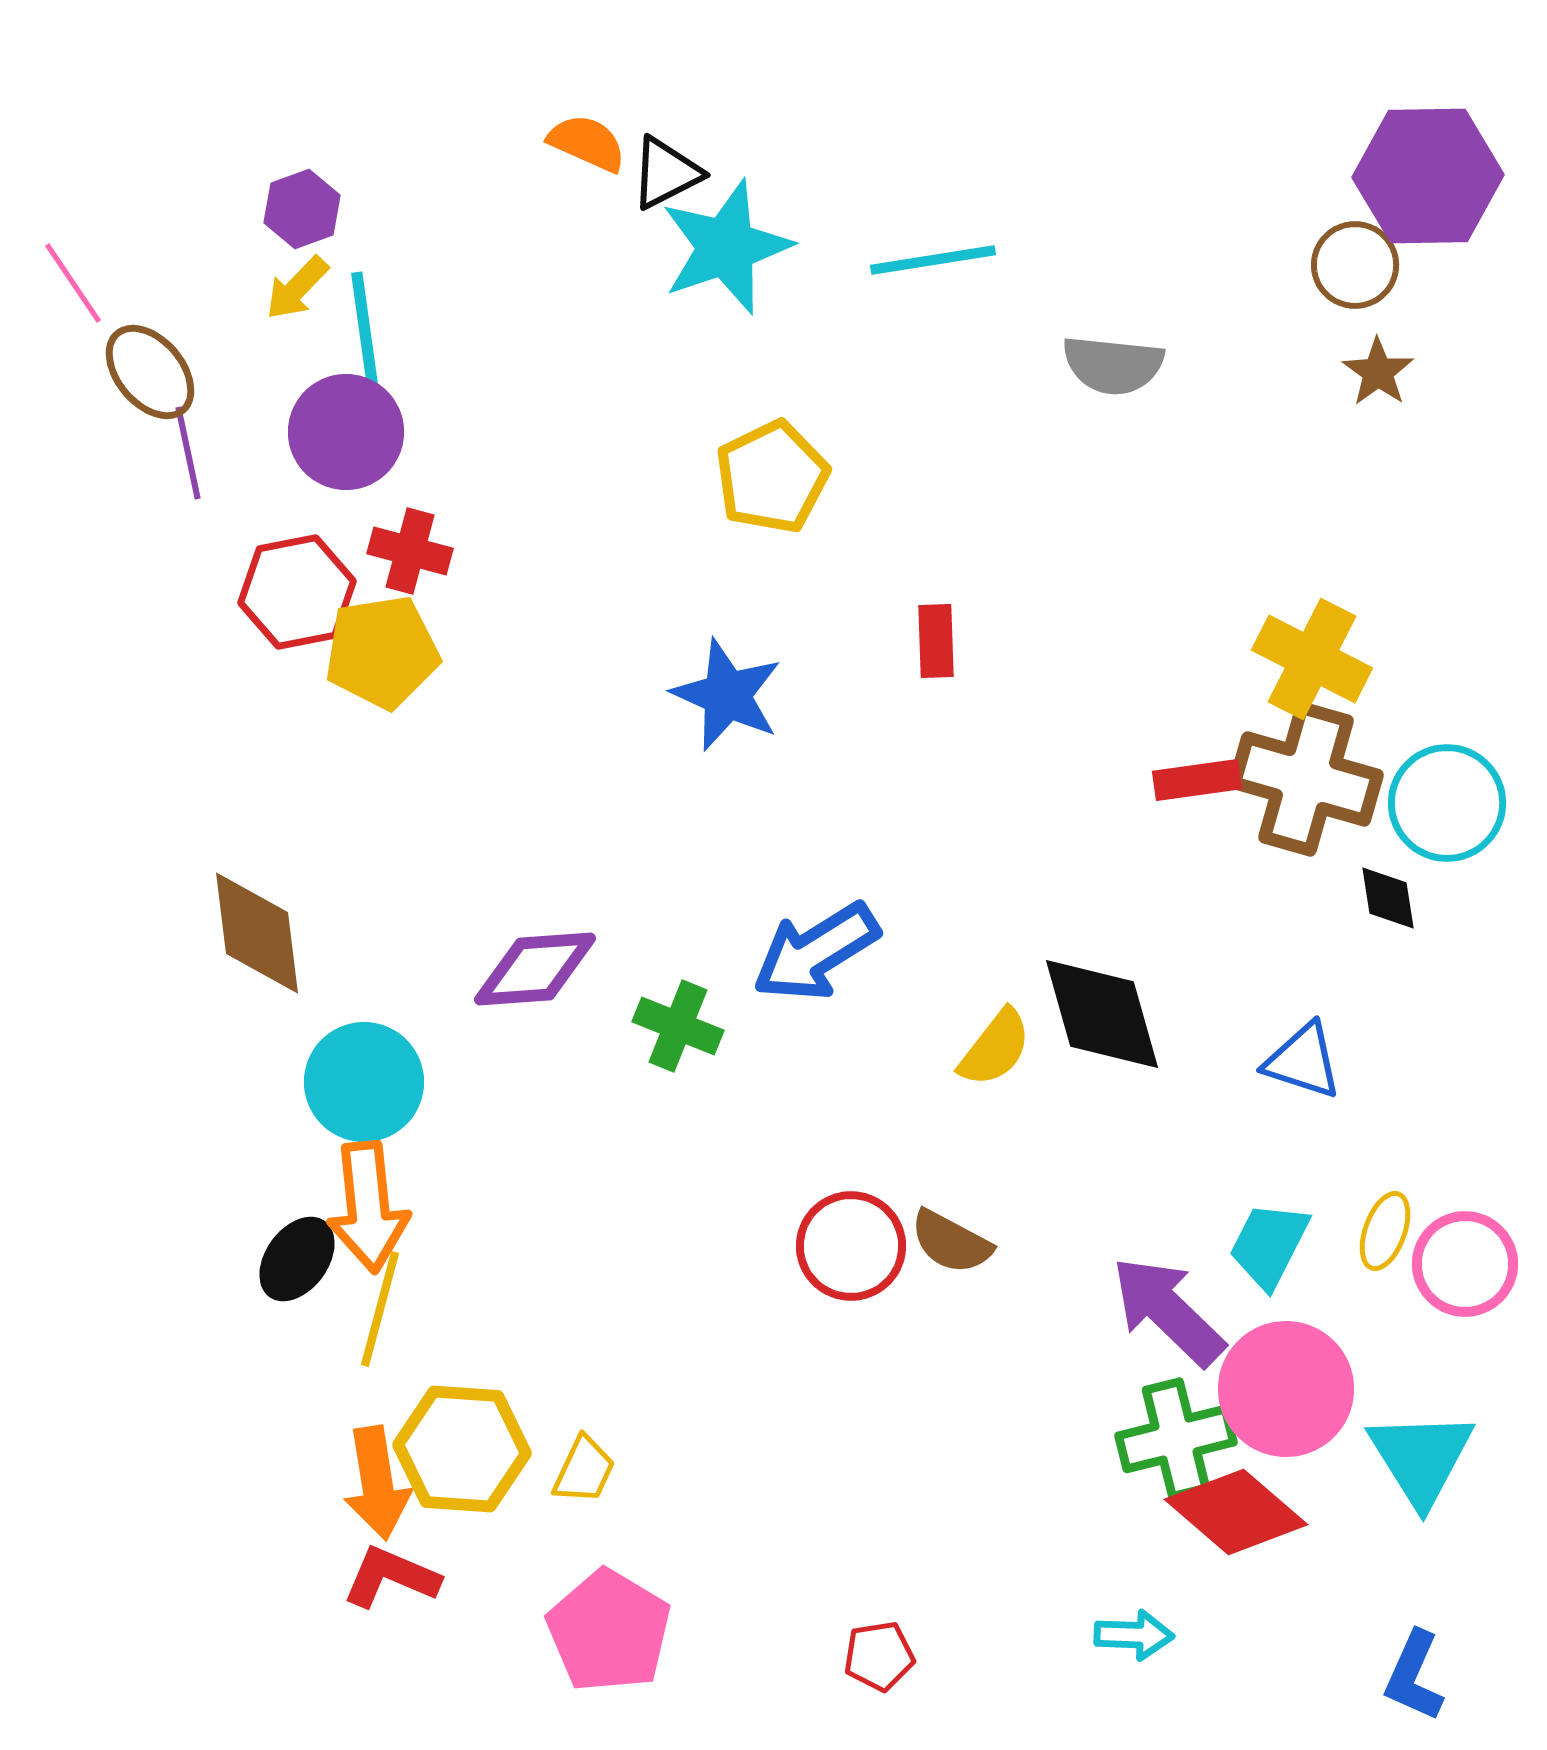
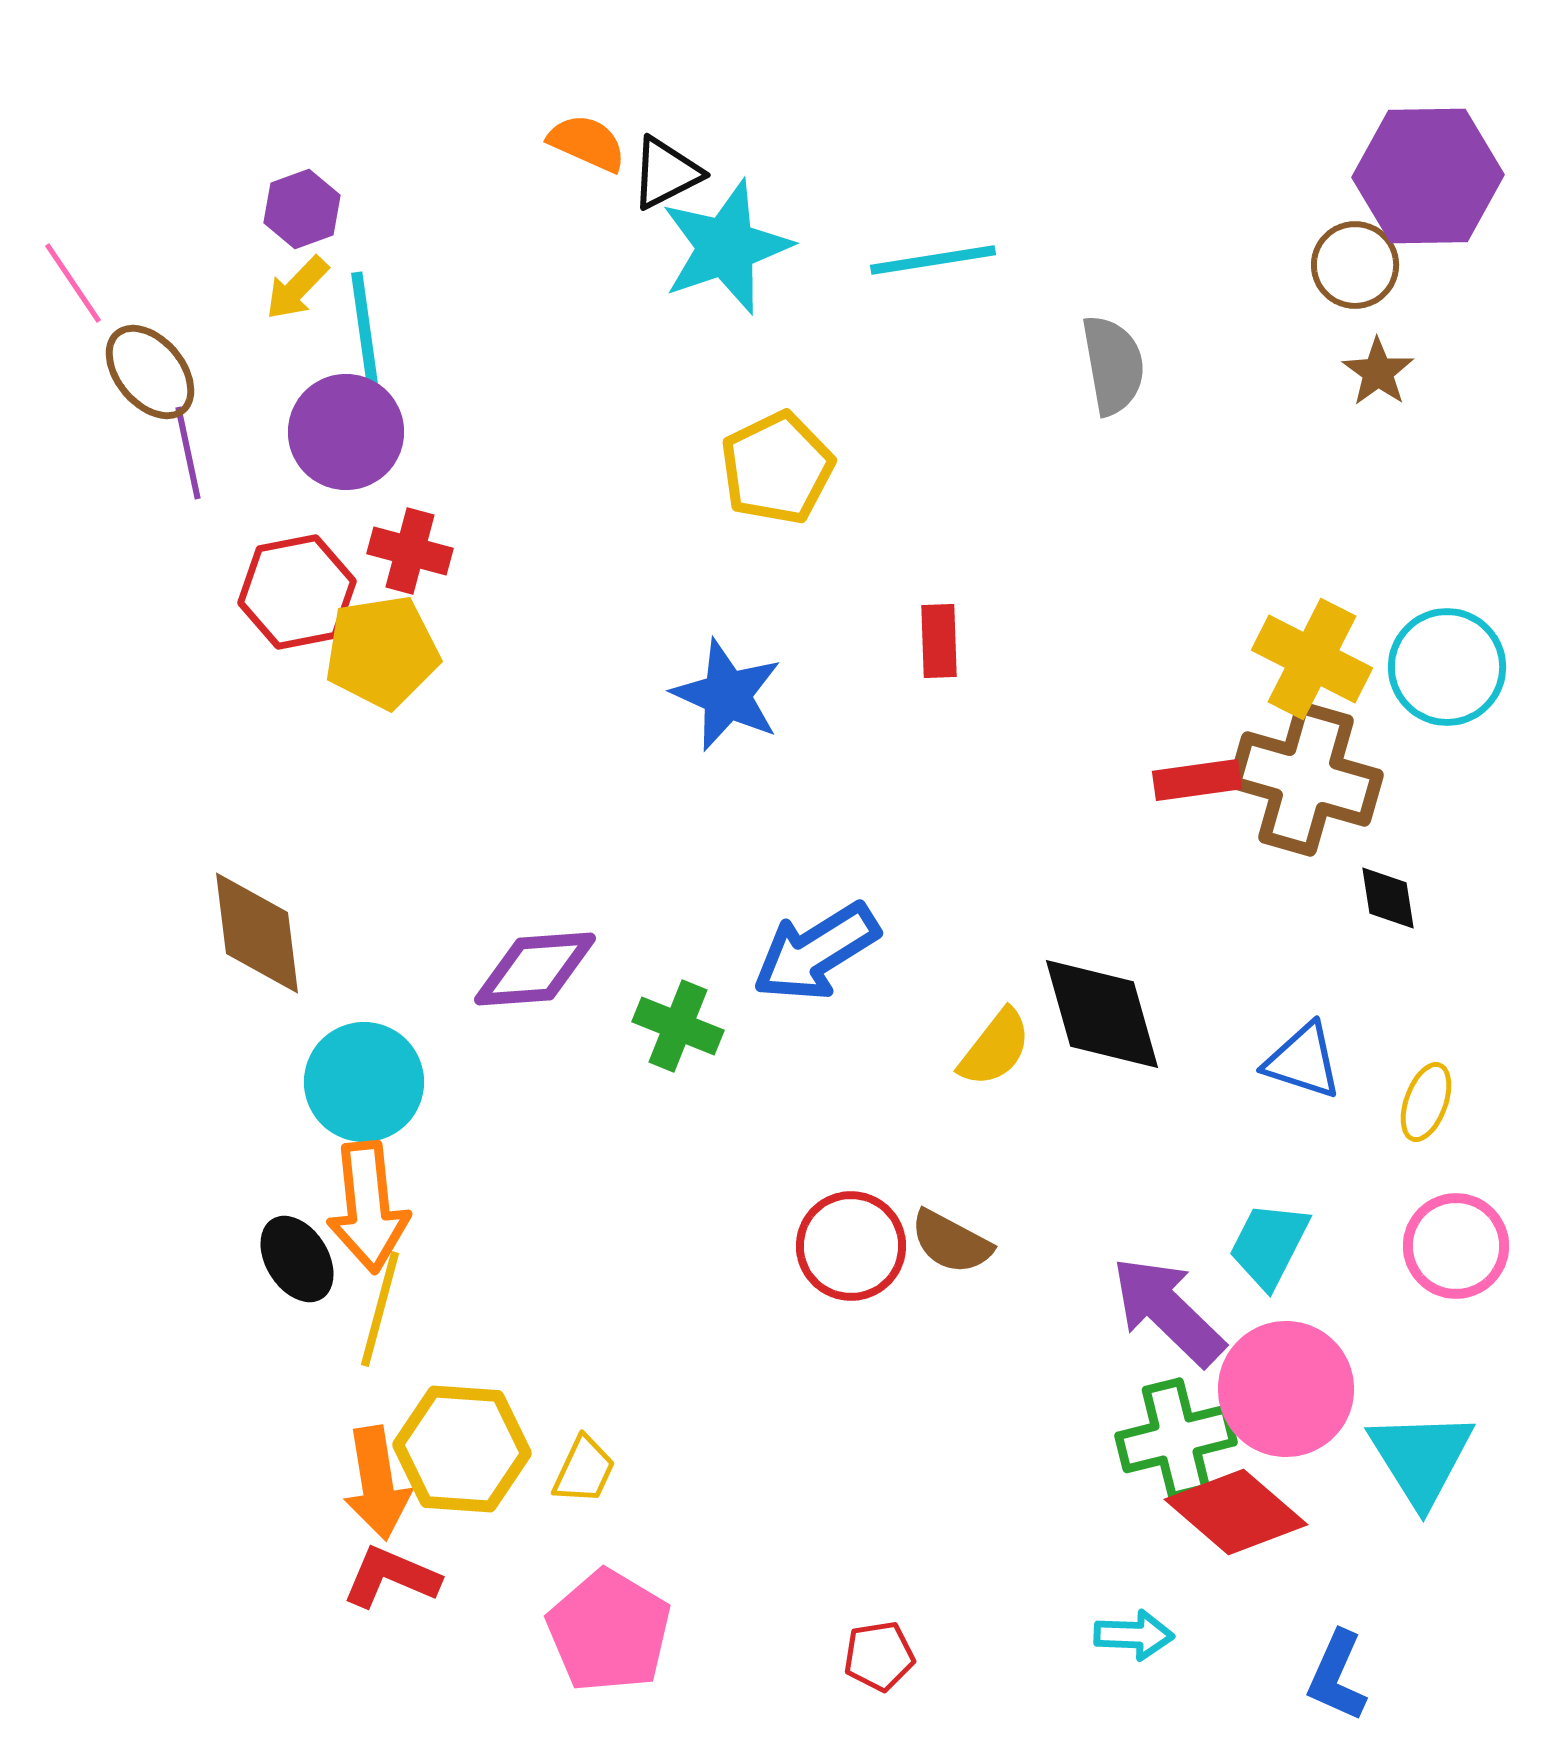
gray semicircle at (1113, 365): rotated 106 degrees counterclockwise
yellow pentagon at (772, 477): moved 5 px right, 9 px up
red rectangle at (936, 641): moved 3 px right
cyan circle at (1447, 803): moved 136 px up
yellow ellipse at (1385, 1231): moved 41 px right, 129 px up
black ellipse at (297, 1259): rotated 68 degrees counterclockwise
pink circle at (1465, 1264): moved 9 px left, 18 px up
blue L-shape at (1414, 1676): moved 77 px left
